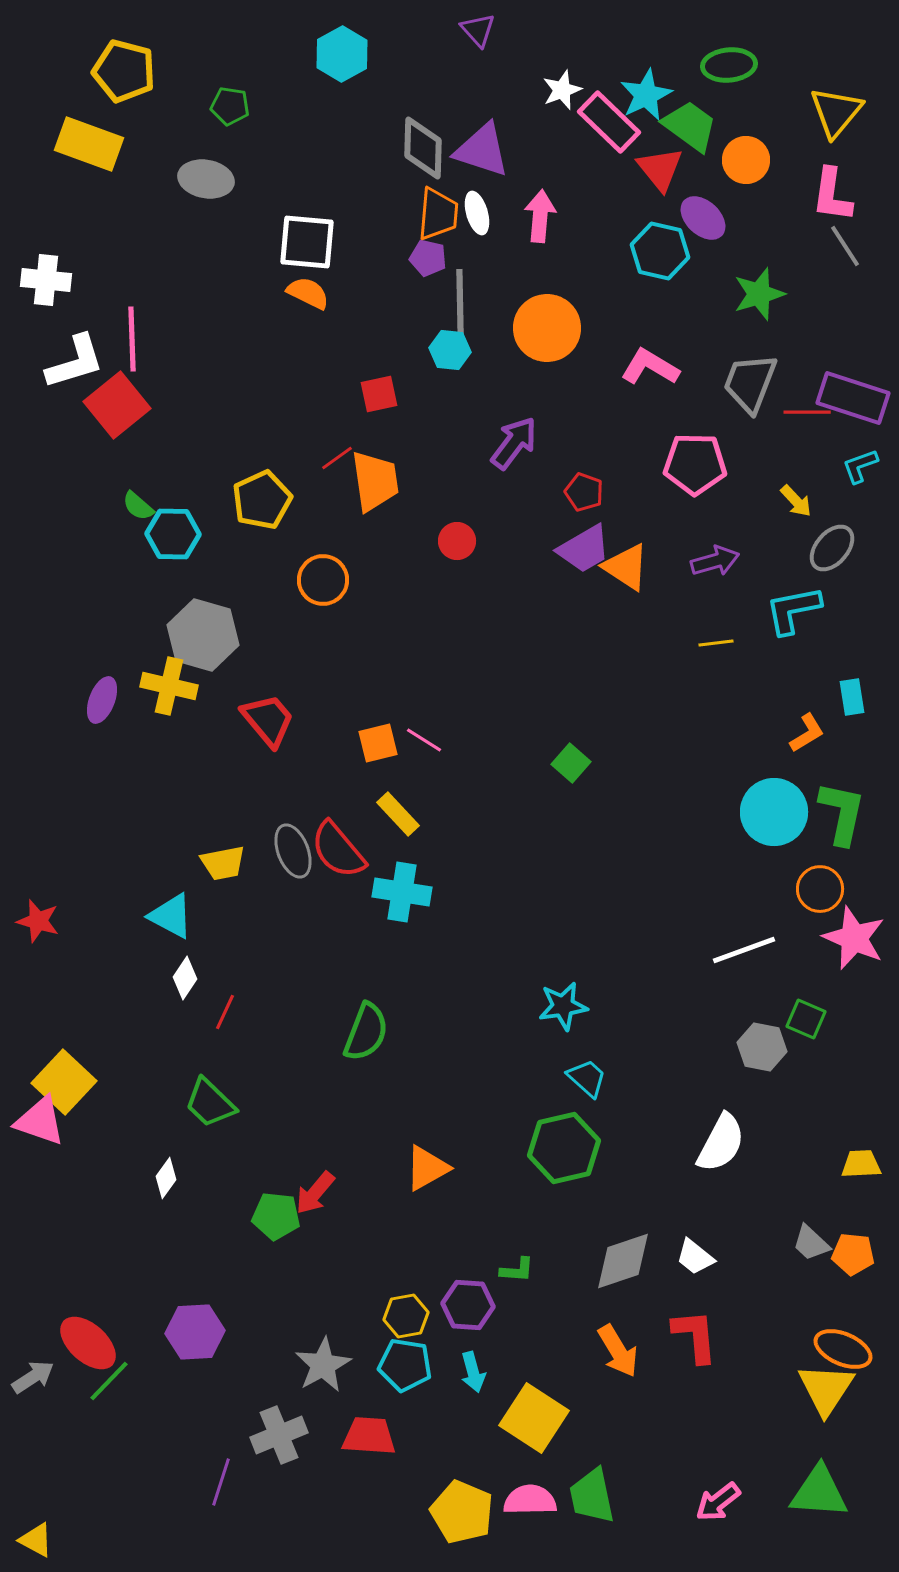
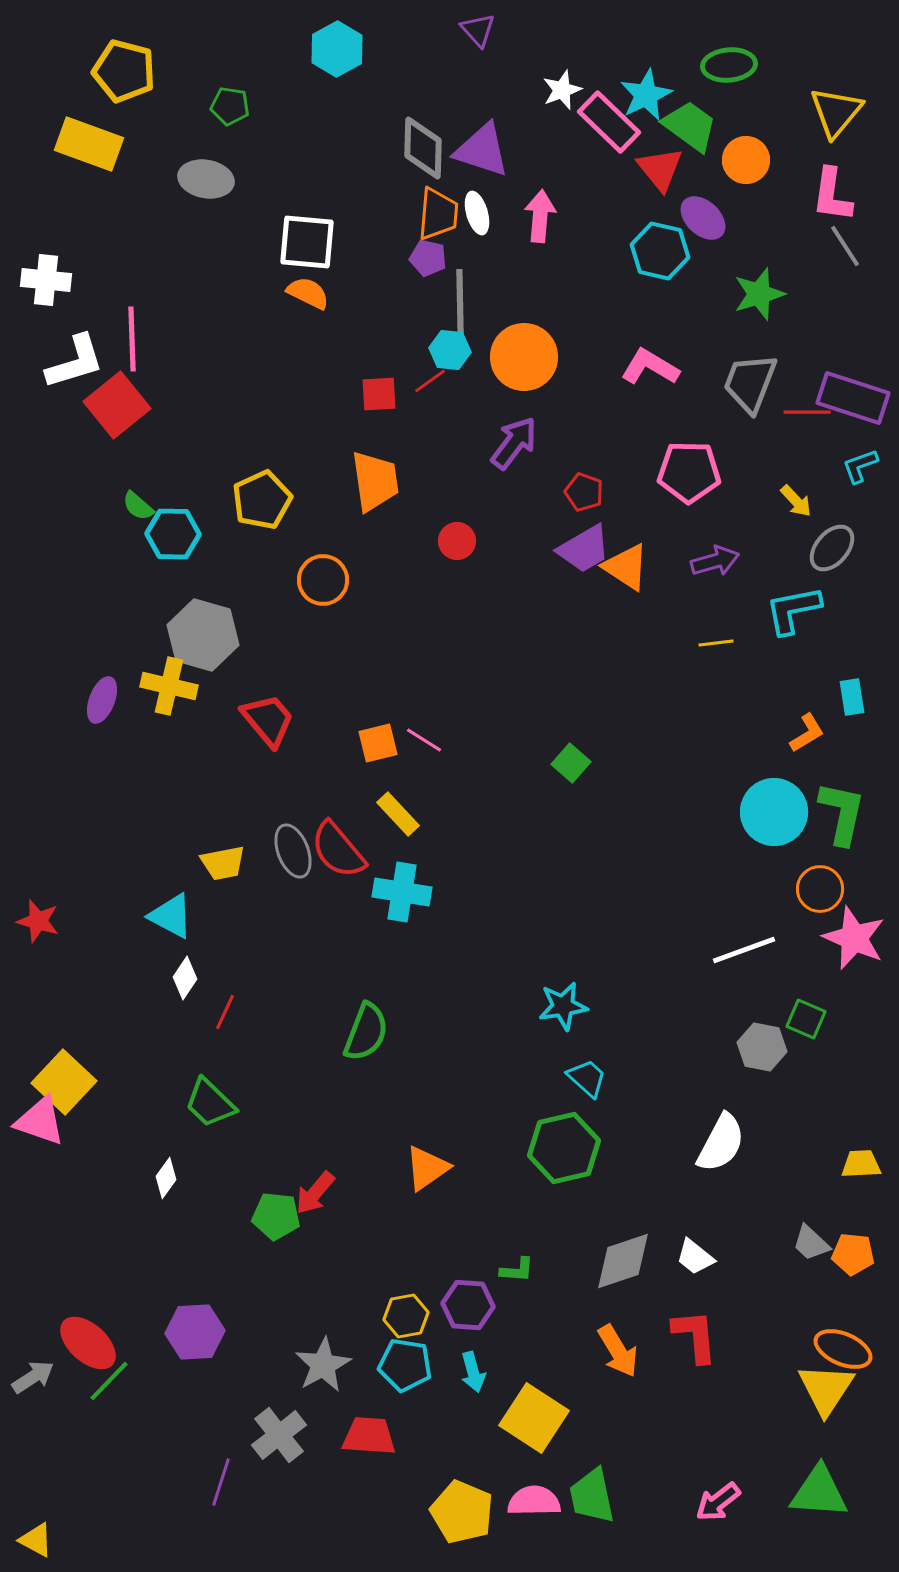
cyan hexagon at (342, 54): moved 5 px left, 5 px up
orange circle at (547, 328): moved 23 px left, 29 px down
red square at (379, 394): rotated 9 degrees clockwise
red line at (337, 458): moved 93 px right, 77 px up
pink pentagon at (695, 464): moved 6 px left, 8 px down
orange triangle at (427, 1168): rotated 6 degrees counterclockwise
gray cross at (279, 1435): rotated 16 degrees counterclockwise
pink semicircle at (530, 1500): moved 4 px right, 1 px down
